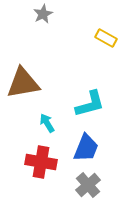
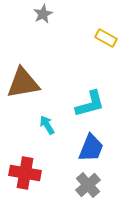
cyan arrow: moved 2 px down
blue trapezoid: moved 5 px right
red cross: moved 16 px left, 11 px down
